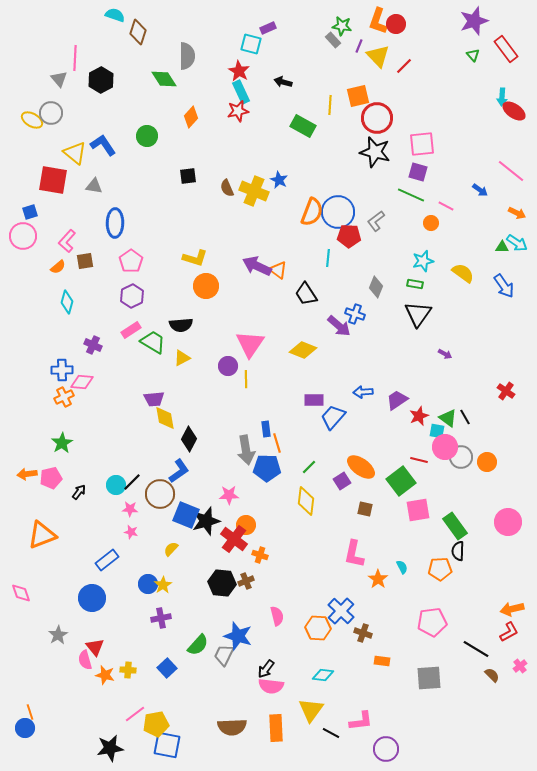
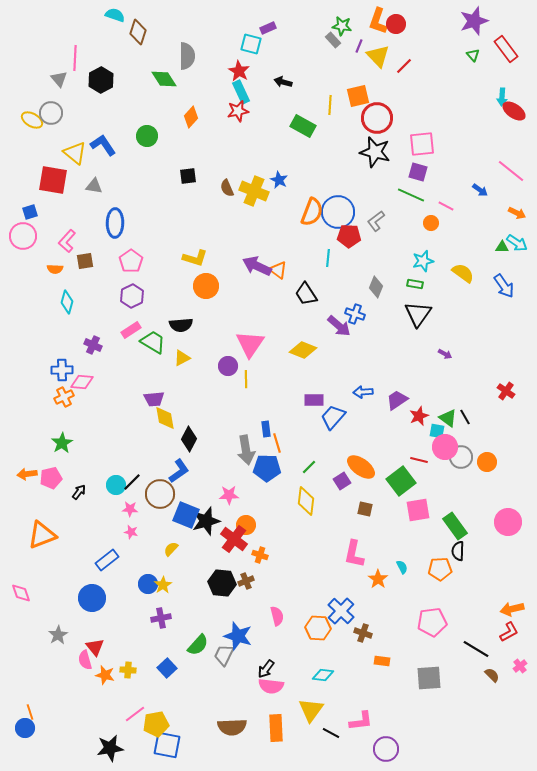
orange semicircle at (58, 267): moved 3 px left, 2 px down; rotated 42 degrees clockwise
